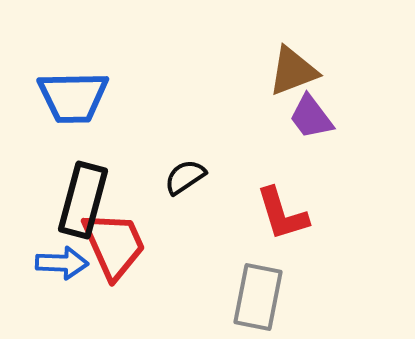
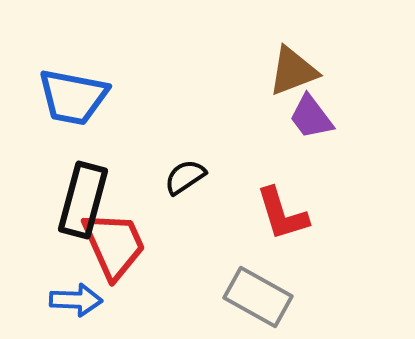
blue trapezoid: rotated 12 degrees clockwise
blue arrow: moved 14 px right, 37 px down
gray rectangle: rotated 72 degrees counterclockwise
